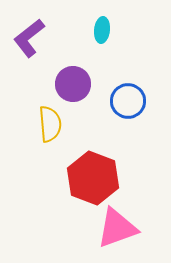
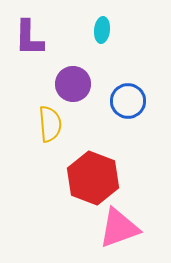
purple L-shape: rotated 51 degrees counterclockwise
pink triangle: moved 2 px right
